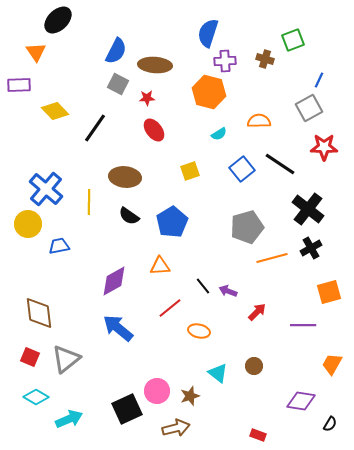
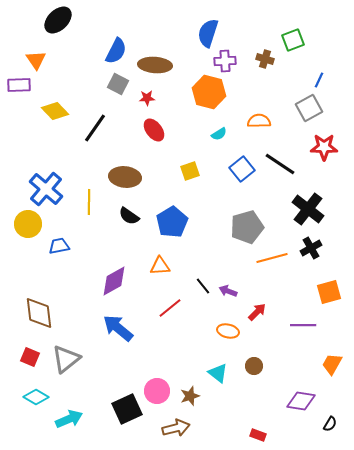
orange triangle at (36, 52): moved 8 px down
orange ellipse at (199, 331): moved 29 px right
